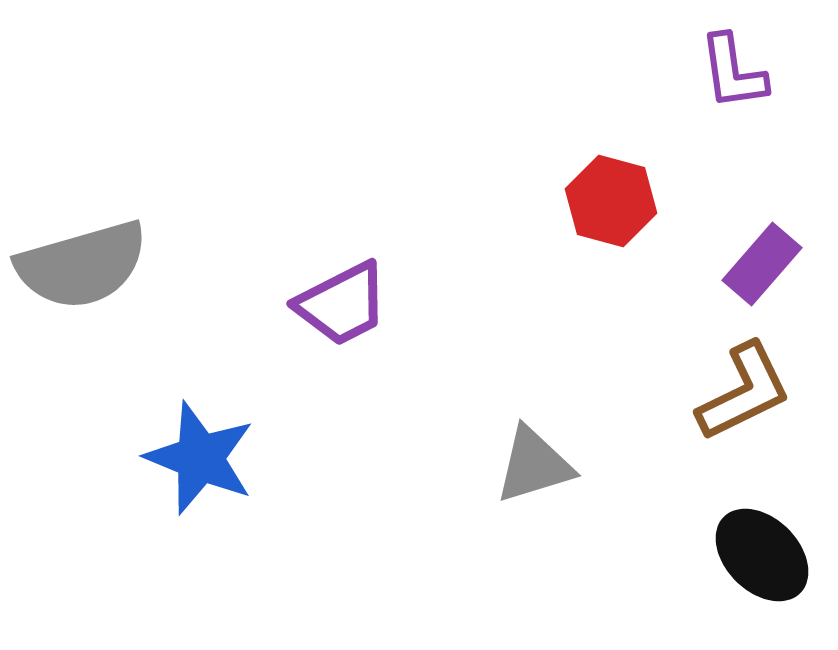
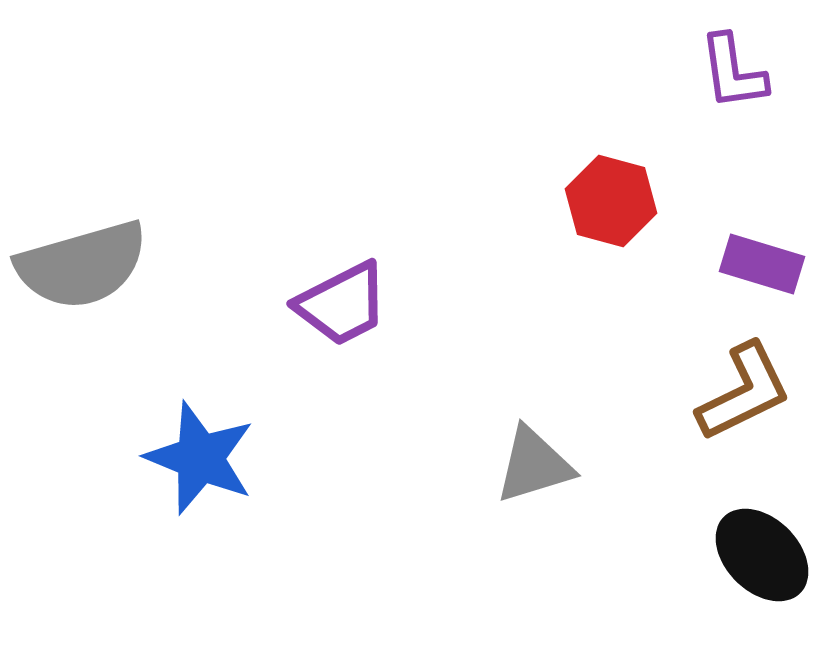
purple rectangle: rotated 66 degrees clockwise
